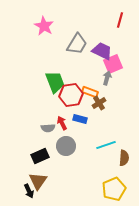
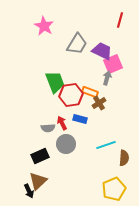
gray circle: moved 2 px up
brown triangle: rotated 12 degrees clockwise
